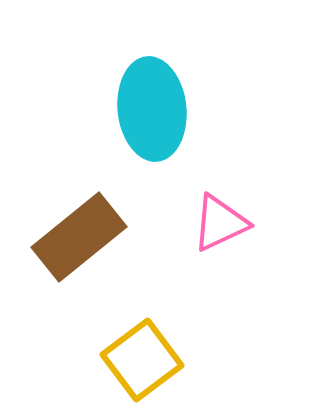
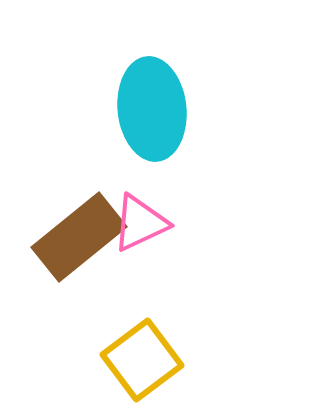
pink triangle: moved 80 px left
